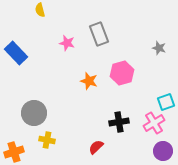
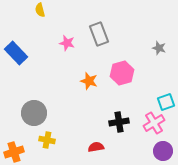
red semicircle: rotated 35 degrees clockwise
